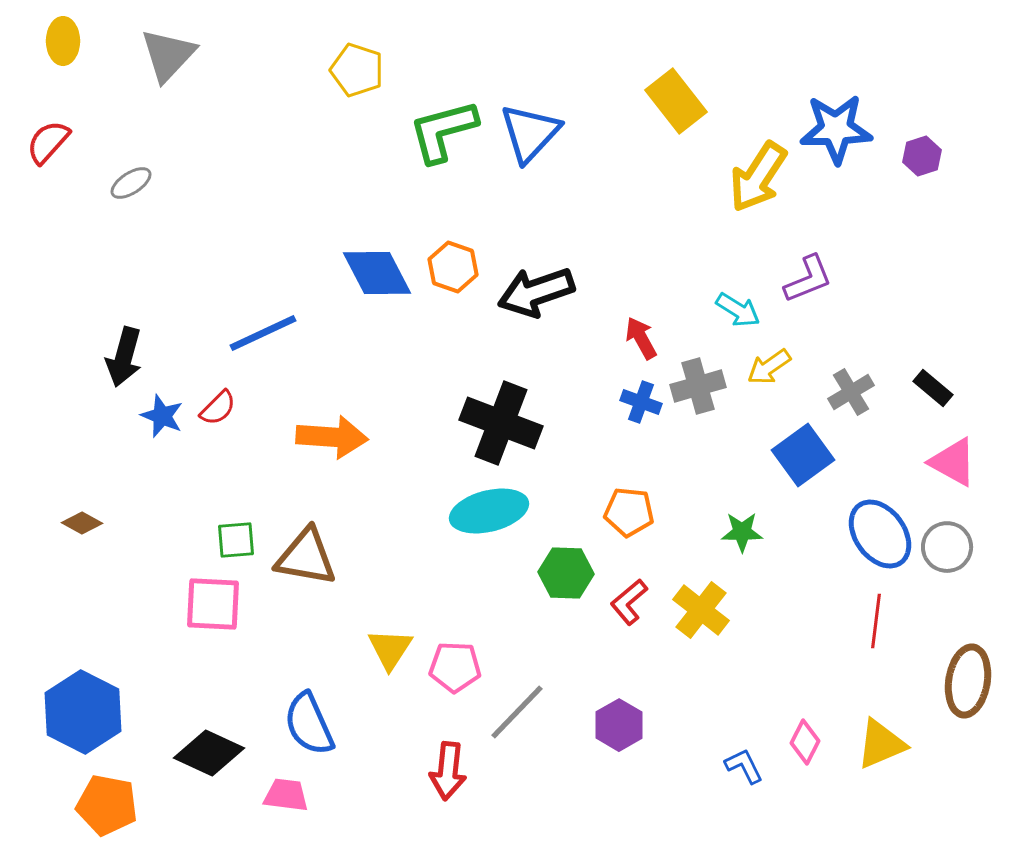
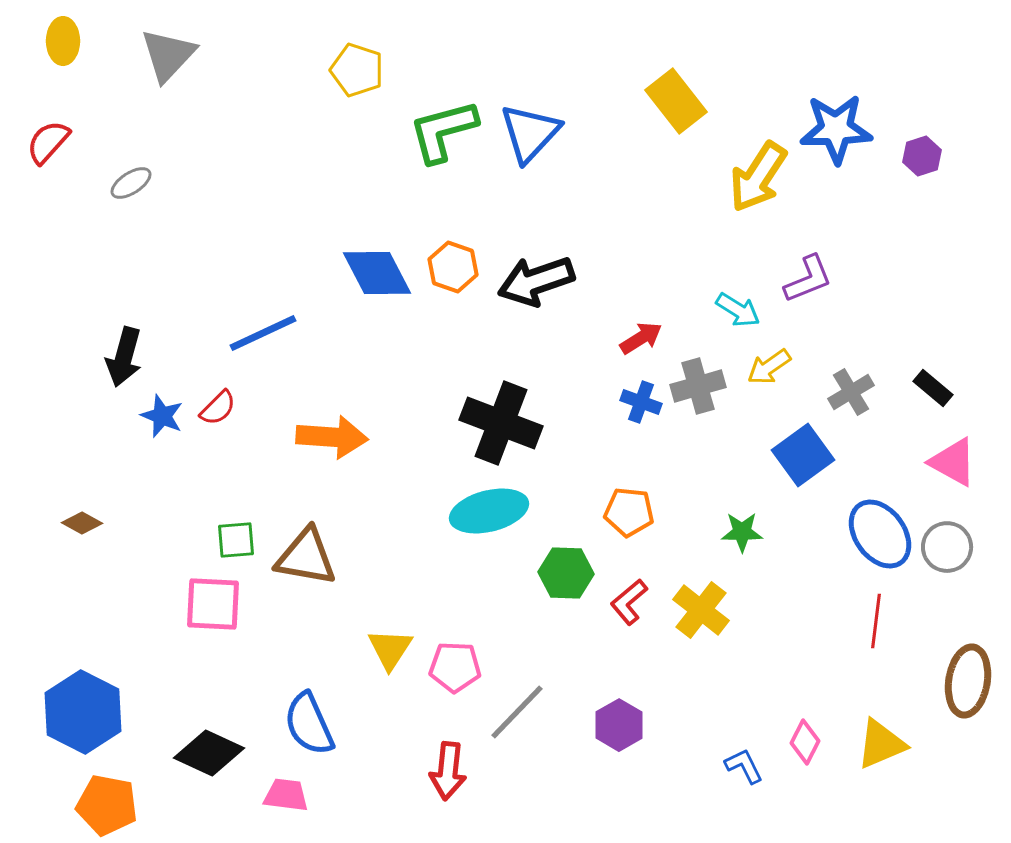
black arrow at (536, 292): moved 11 px up
red arrow at (641, 338): rotated 87 degrees clockwise
